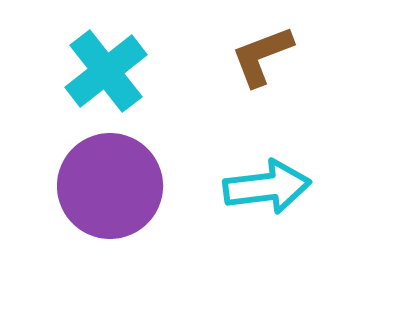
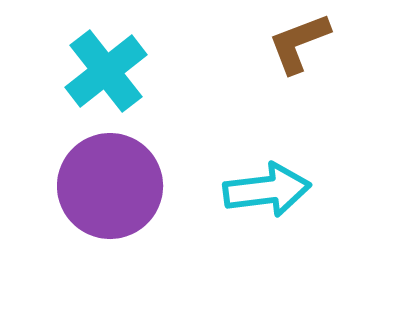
brown L-shape: moved 37 px right, 13 px up
cyan arrow: moved 3 px down
